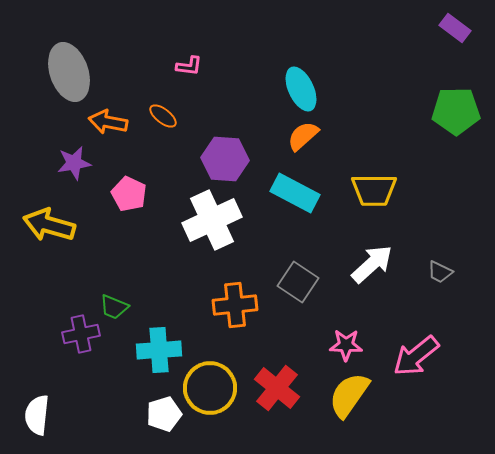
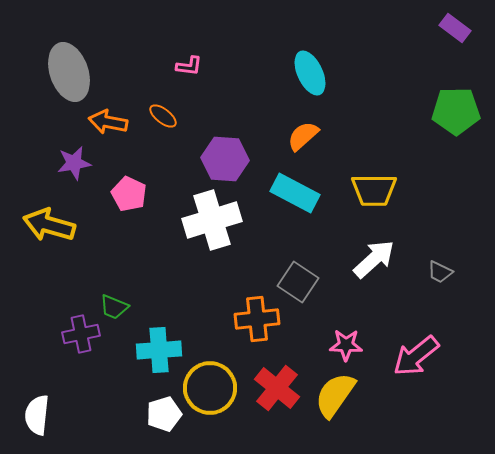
cyan ellipse: moved 9 px right, 16 px up
white cross: rotated 8 degrees clockwise
white arrow: moved 2 px right, 5 px up
orange cross: moved 22 px right, 14 px down
yellow semicircle: moved 14 px left
